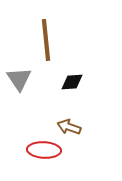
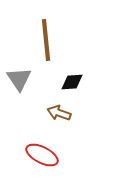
brown arrow: moved 10 px left, 14 px up
red ellipse: moved 2 px left, 5 px down; rotated 24 degrees clockwise
